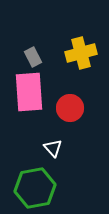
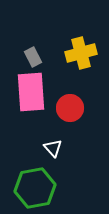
pink rectangle: moved 2 px right
